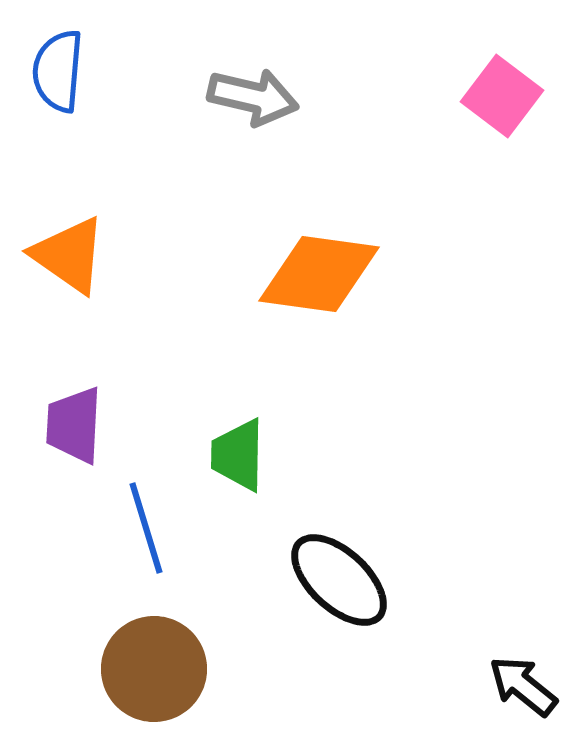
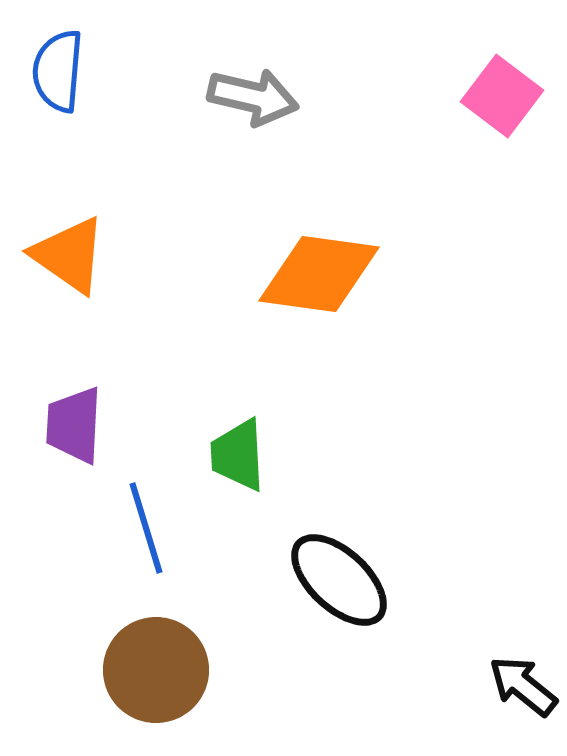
green trapezoid: rotated 4 degrees counterclockwise
brown circle: moved 2 px right, 1 px down
